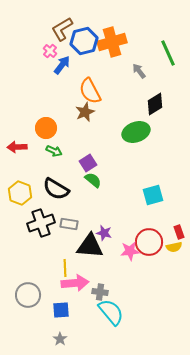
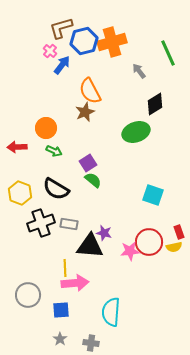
brown L-shape: moved 1 px left, 1 px up; rotated 15 degrees clockwise
cyan square: rotated 35 degrees clockwise
gray cross: moved 9 px left, 51 px down
cyan semicircle: rotated 136 degrees counterclockwise
